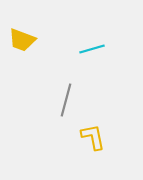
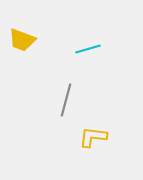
cyan line: moved 4 px left
yellow L-shape: rotated 72 degrees counterclockwise
